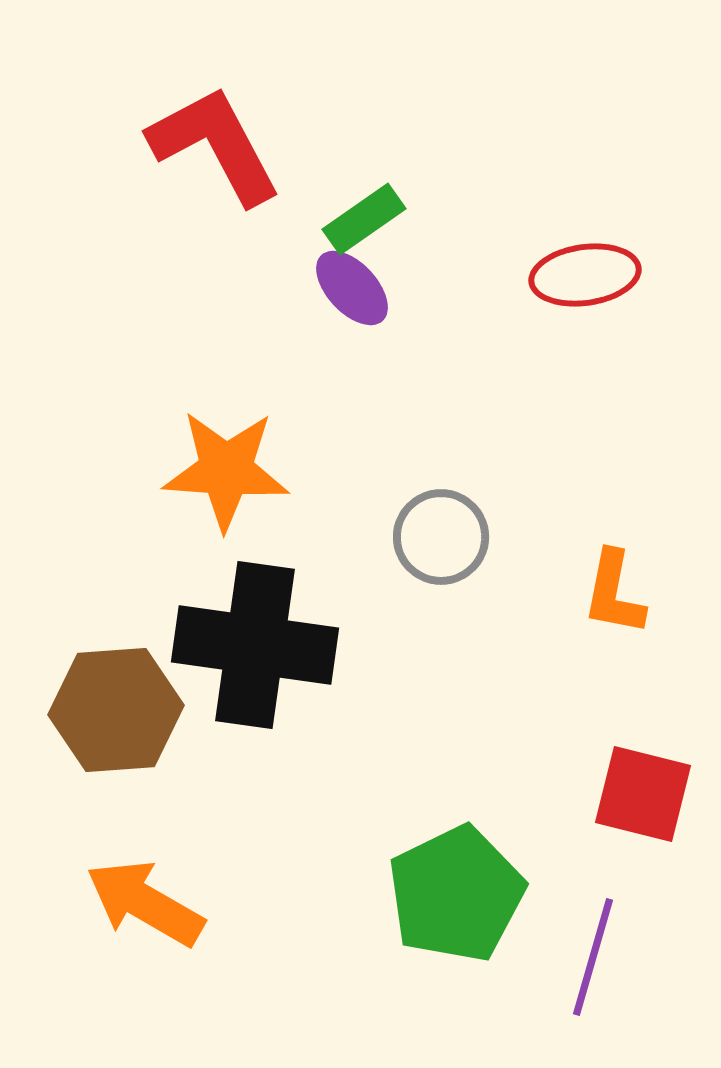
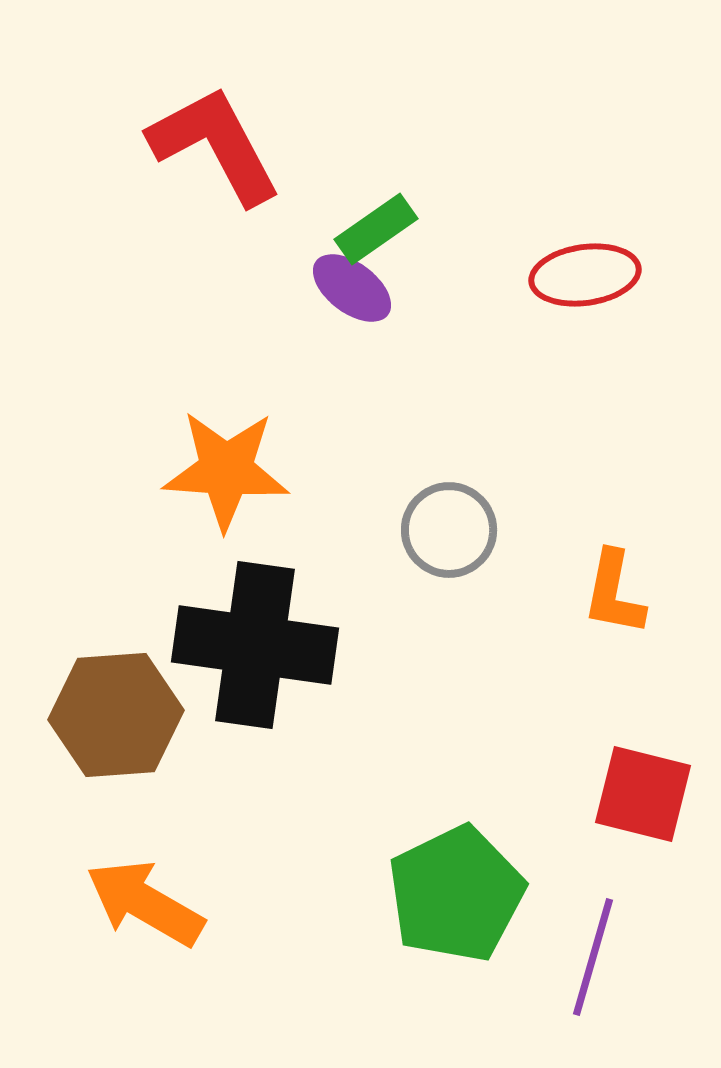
green rectangle: moved 12 px right, 10 px down
purple ellipse: rotated 10 degrees counterclockwise
gray circle: moved 8 px right, 7 px up
brown hexagon: moved 5 px down
